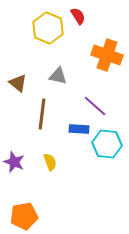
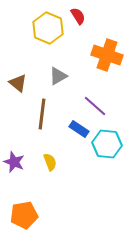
gray triangle: rotated 42 degrees counterclockwise
blue rectangle: rotated 30 degrees clockwise
orange pentagon: moved 1 px up
